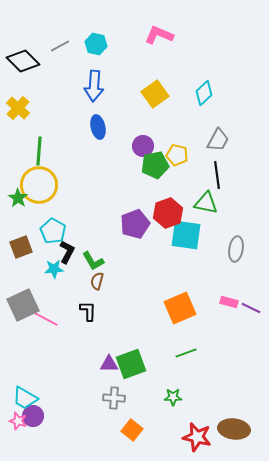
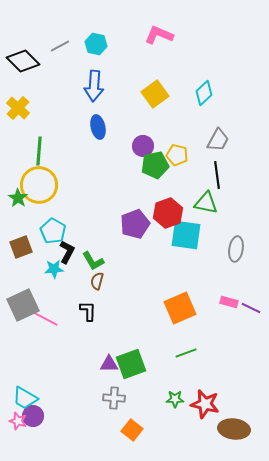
green star at (173, 397): moved 2 px right, 2 px down
red star at (197, 437): moved 8 px right, 33 px up
